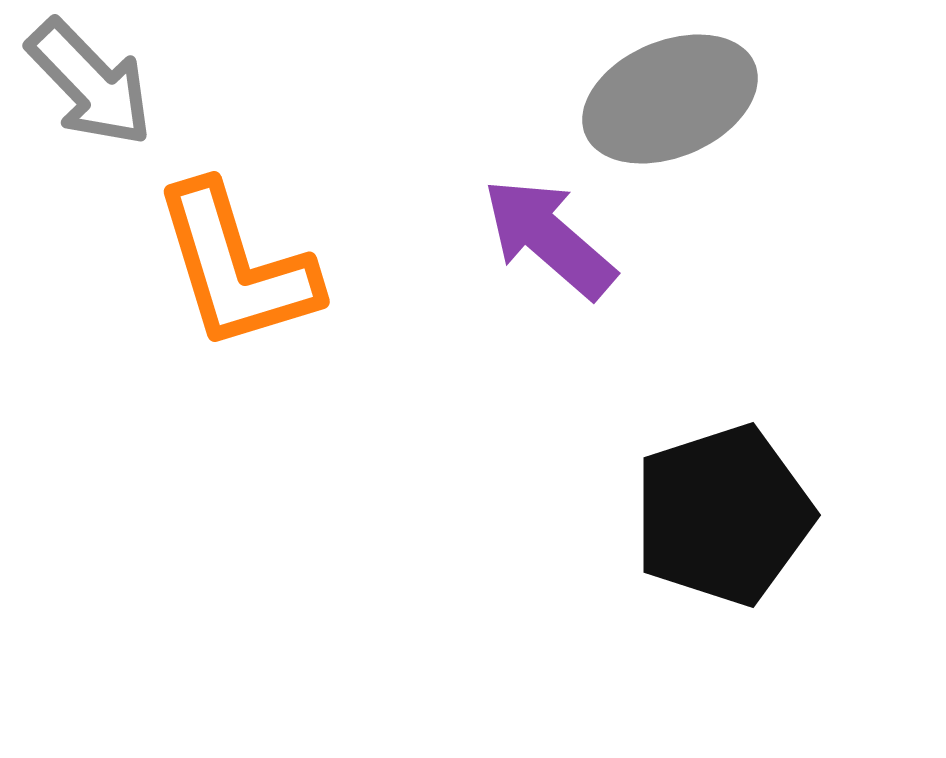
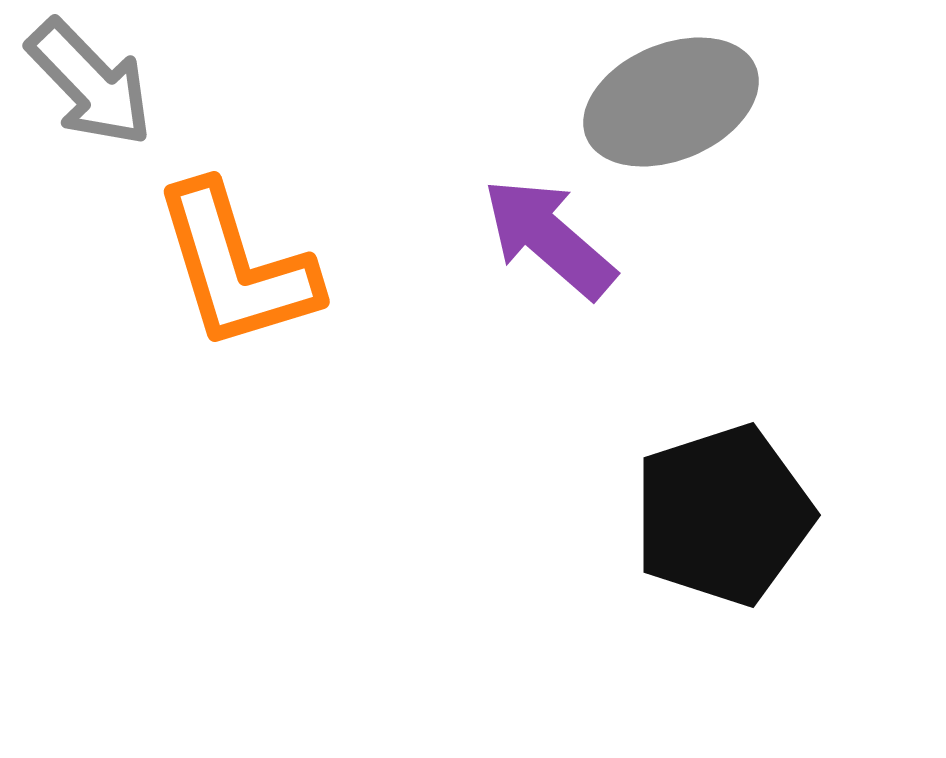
gray ellipse: moved 1 px right, 3 px down
